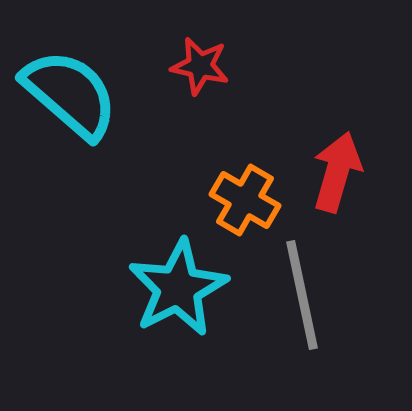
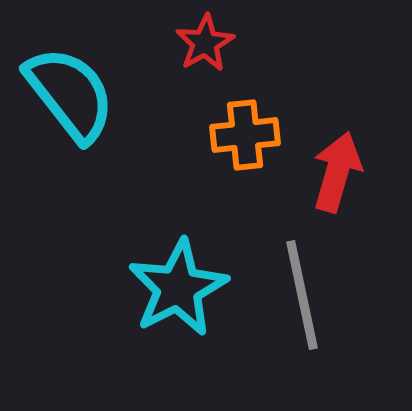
red star: moved 5 px right, 23 px up; rotated 30 degrees clockwise
cyan semicircle: rotated 11 degrees clockwise
orange cross: moved 65 px up; rotated 36 degrees counterclockwise
